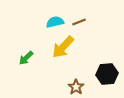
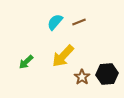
cyan semicircle: rotated 36 degrees counterclockwise
yellow arrow: moved 9 px down
green arrow: moved 4 px down
brown star: moved 6 px right, 10 px up
